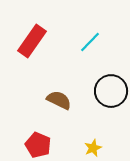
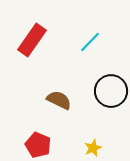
red rectangle: moved 1 px up
